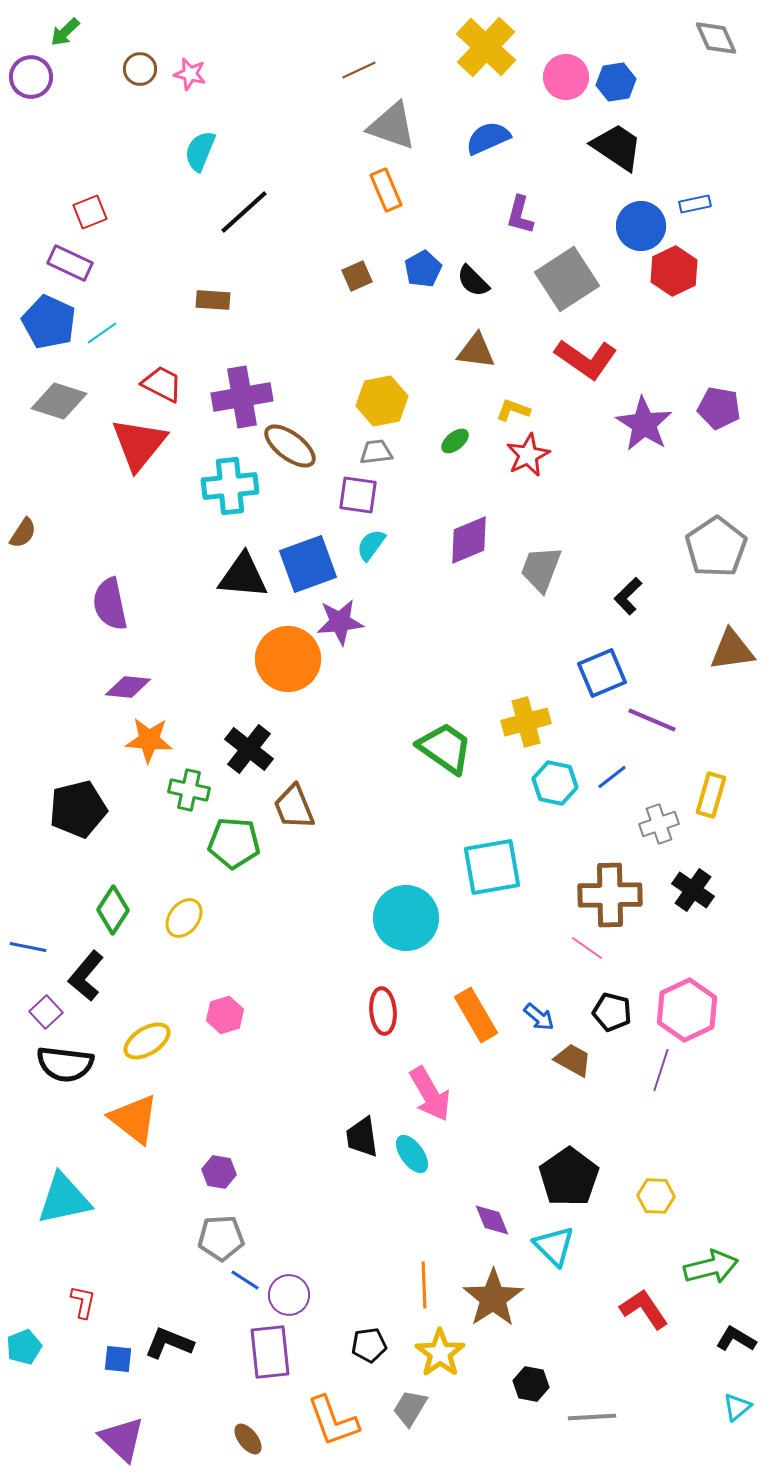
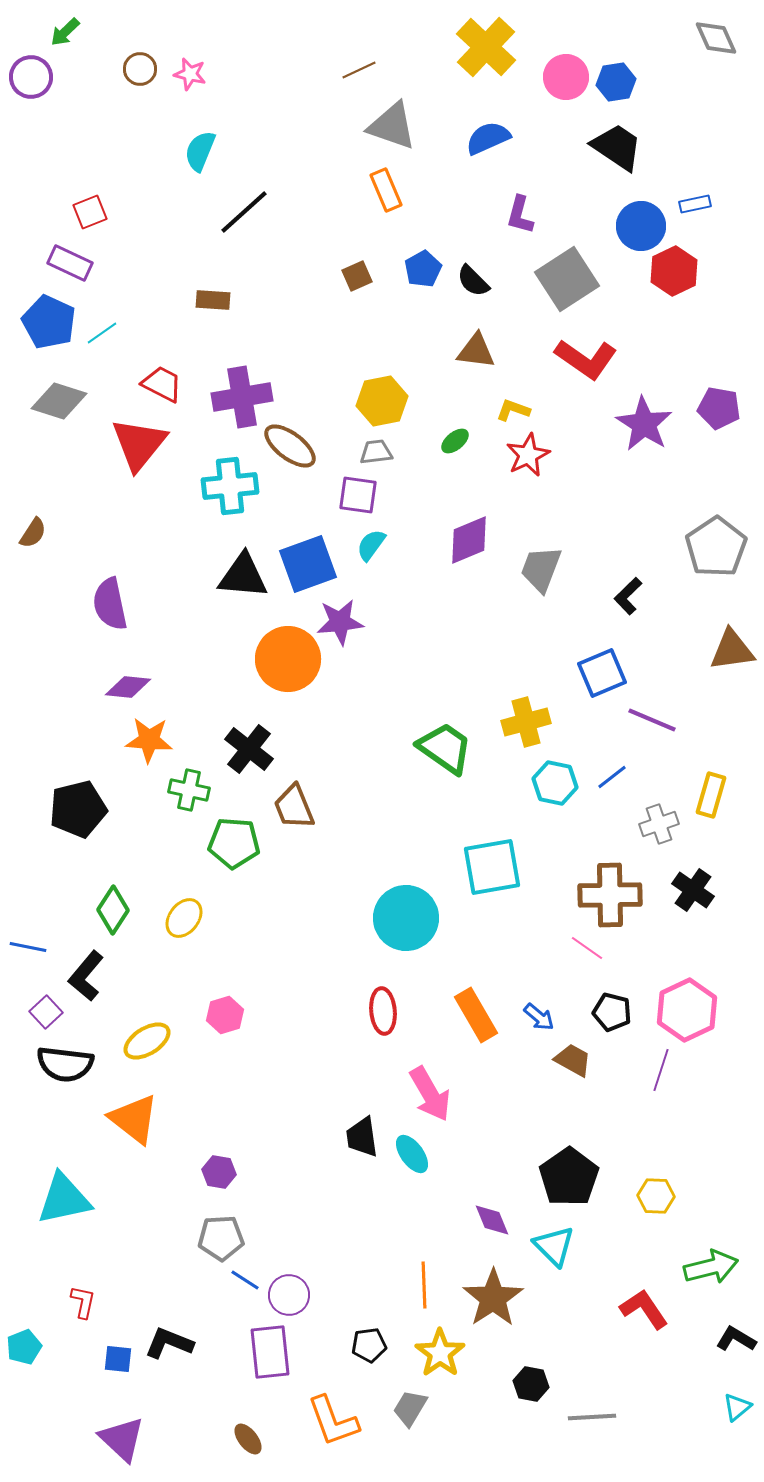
brown semicircle at (23, 533): moved 10 px right
